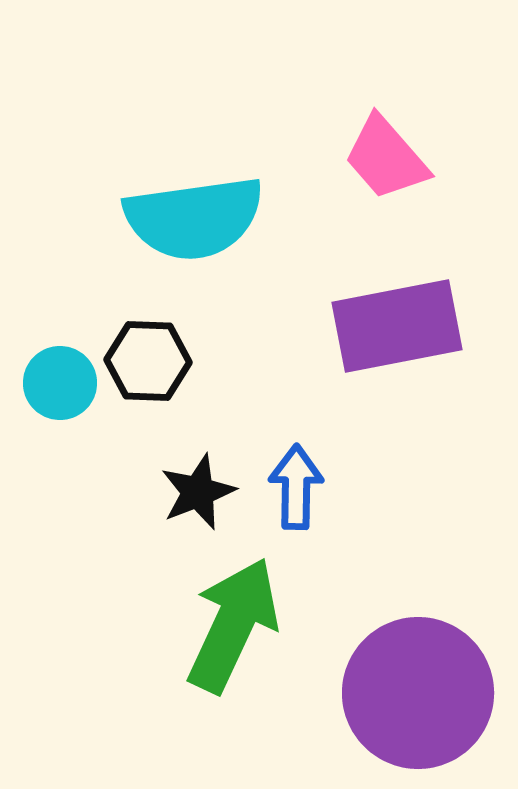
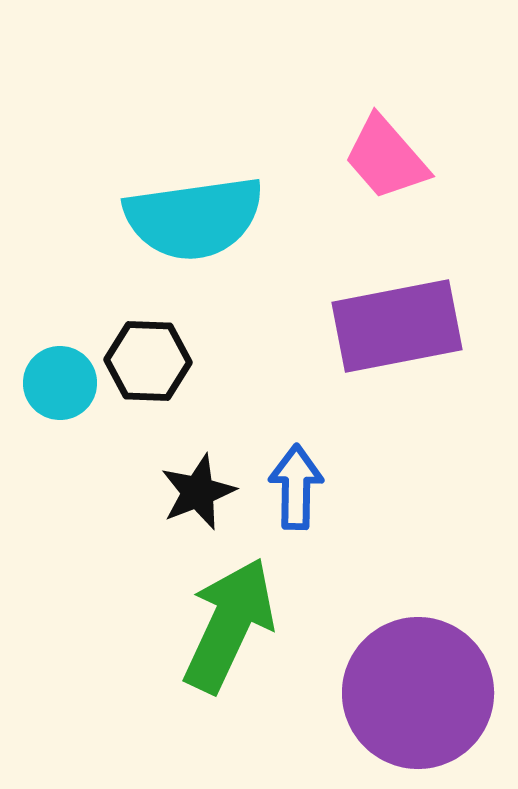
green arrow: moved 4 px left
